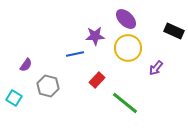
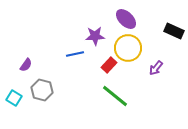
red rectangle: moved 12 px right, 15 px up
gray hexagon: moved 6 px left, 4 px down
green line: moved 10 px left, 7 px up
